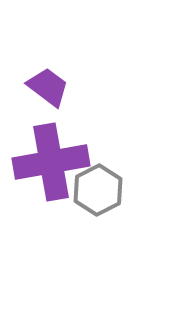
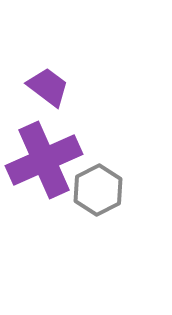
purple cross: moved 7 px left, 2 px up; rotated 14 degrees counterclockwise
